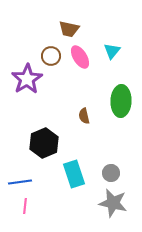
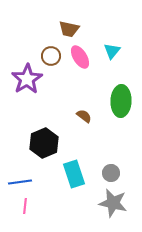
brown semicircle: rotated 140 degrees clockwise
